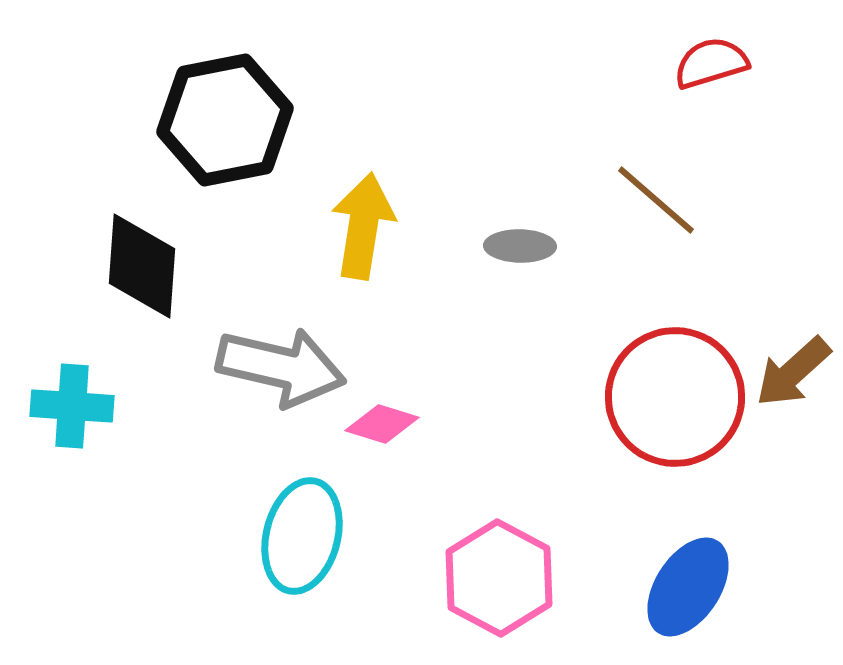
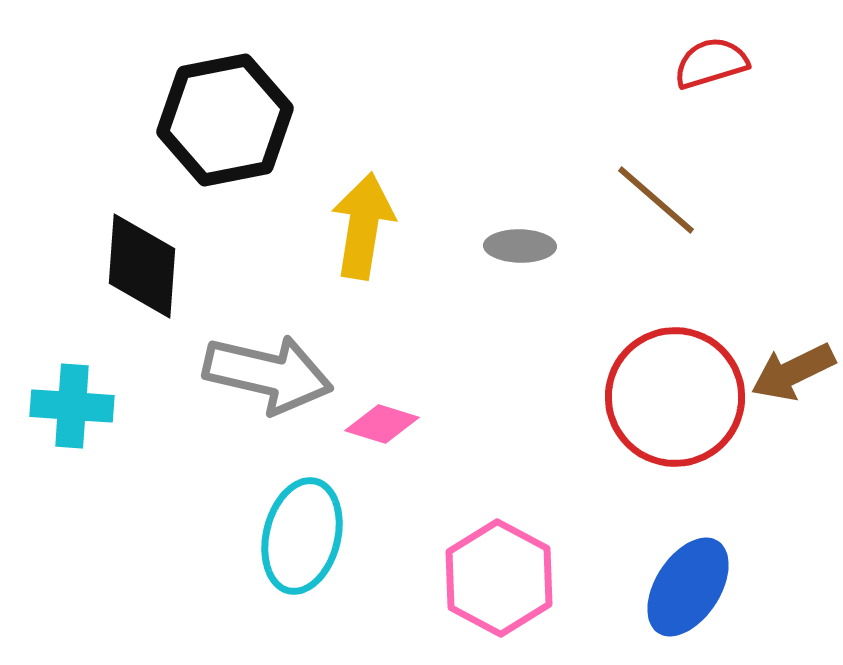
gray arrow: moved 13 px left, 7 px down
brown arrow: rotated 16 degrees clockwise
